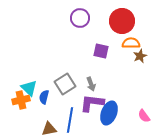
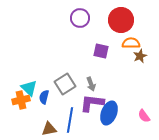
red circle: moved 1 px left, 1 px up
